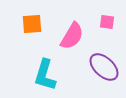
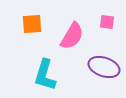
purple ellipse: rotated 24 degrees counterclockwise
